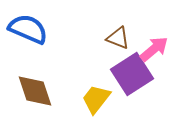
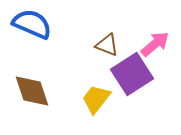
blue semicircle: moved 4 px right, 5 px up
brown triangle: moved 11 px left, 7 px down
pink arrow: moved 1 px right, 5 px up
brown diamond: moved 3 px left
